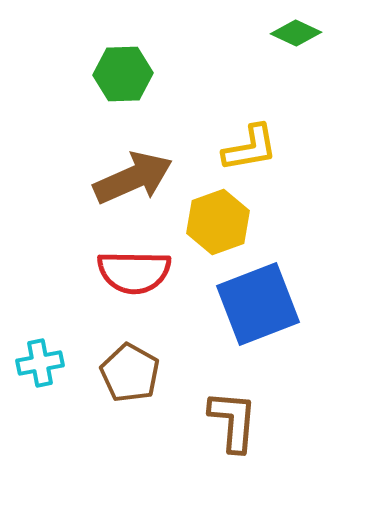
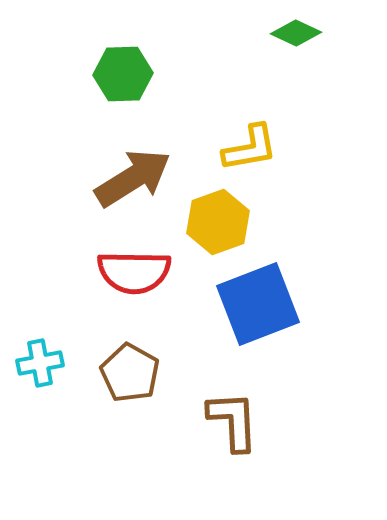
brown arrow: rotated 8 degrees counterclockwise
brown L-shape: rotated 8 degrees counterclockwise
